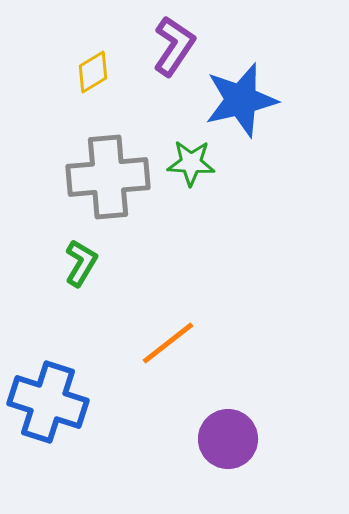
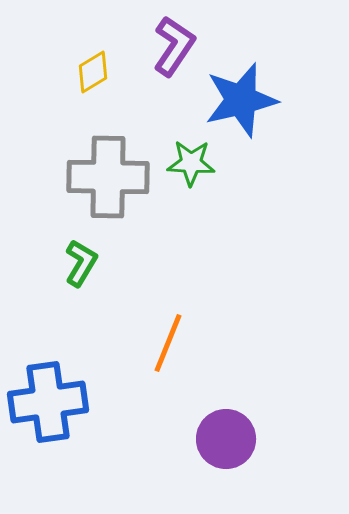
gray cross: rotated 6 degrees clockwise
orange line: rotated 30 degrees counterclockwise
blue cross: rotated 26 degrees counterclockwise
purple circle: moved 2 px left
